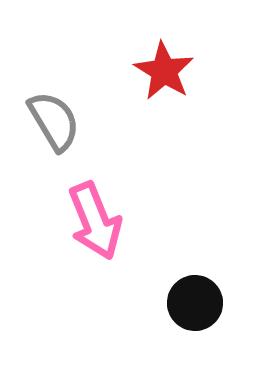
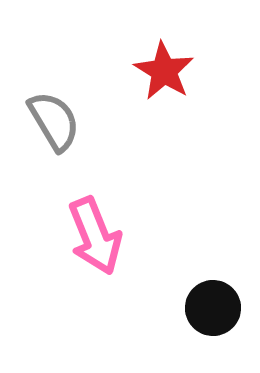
pink arrow: moved 15 px down
black circle: moved 18 px right, 5 px down
